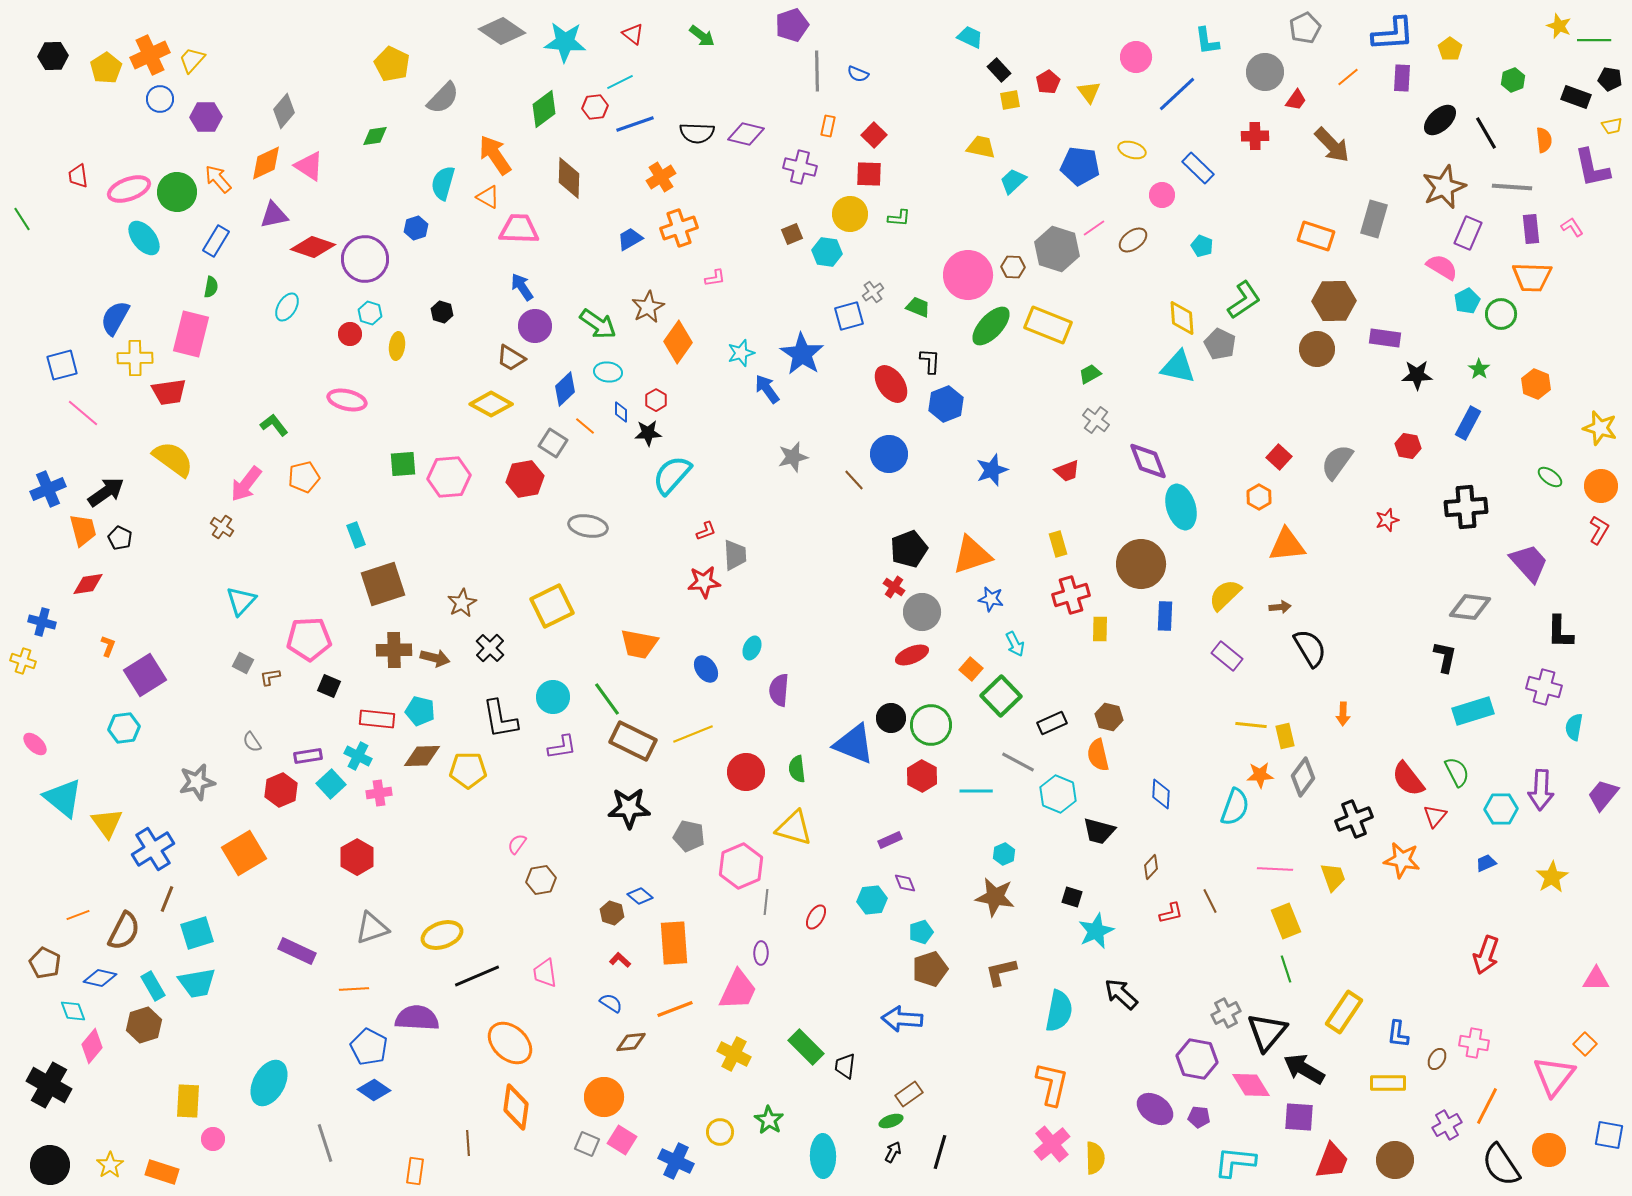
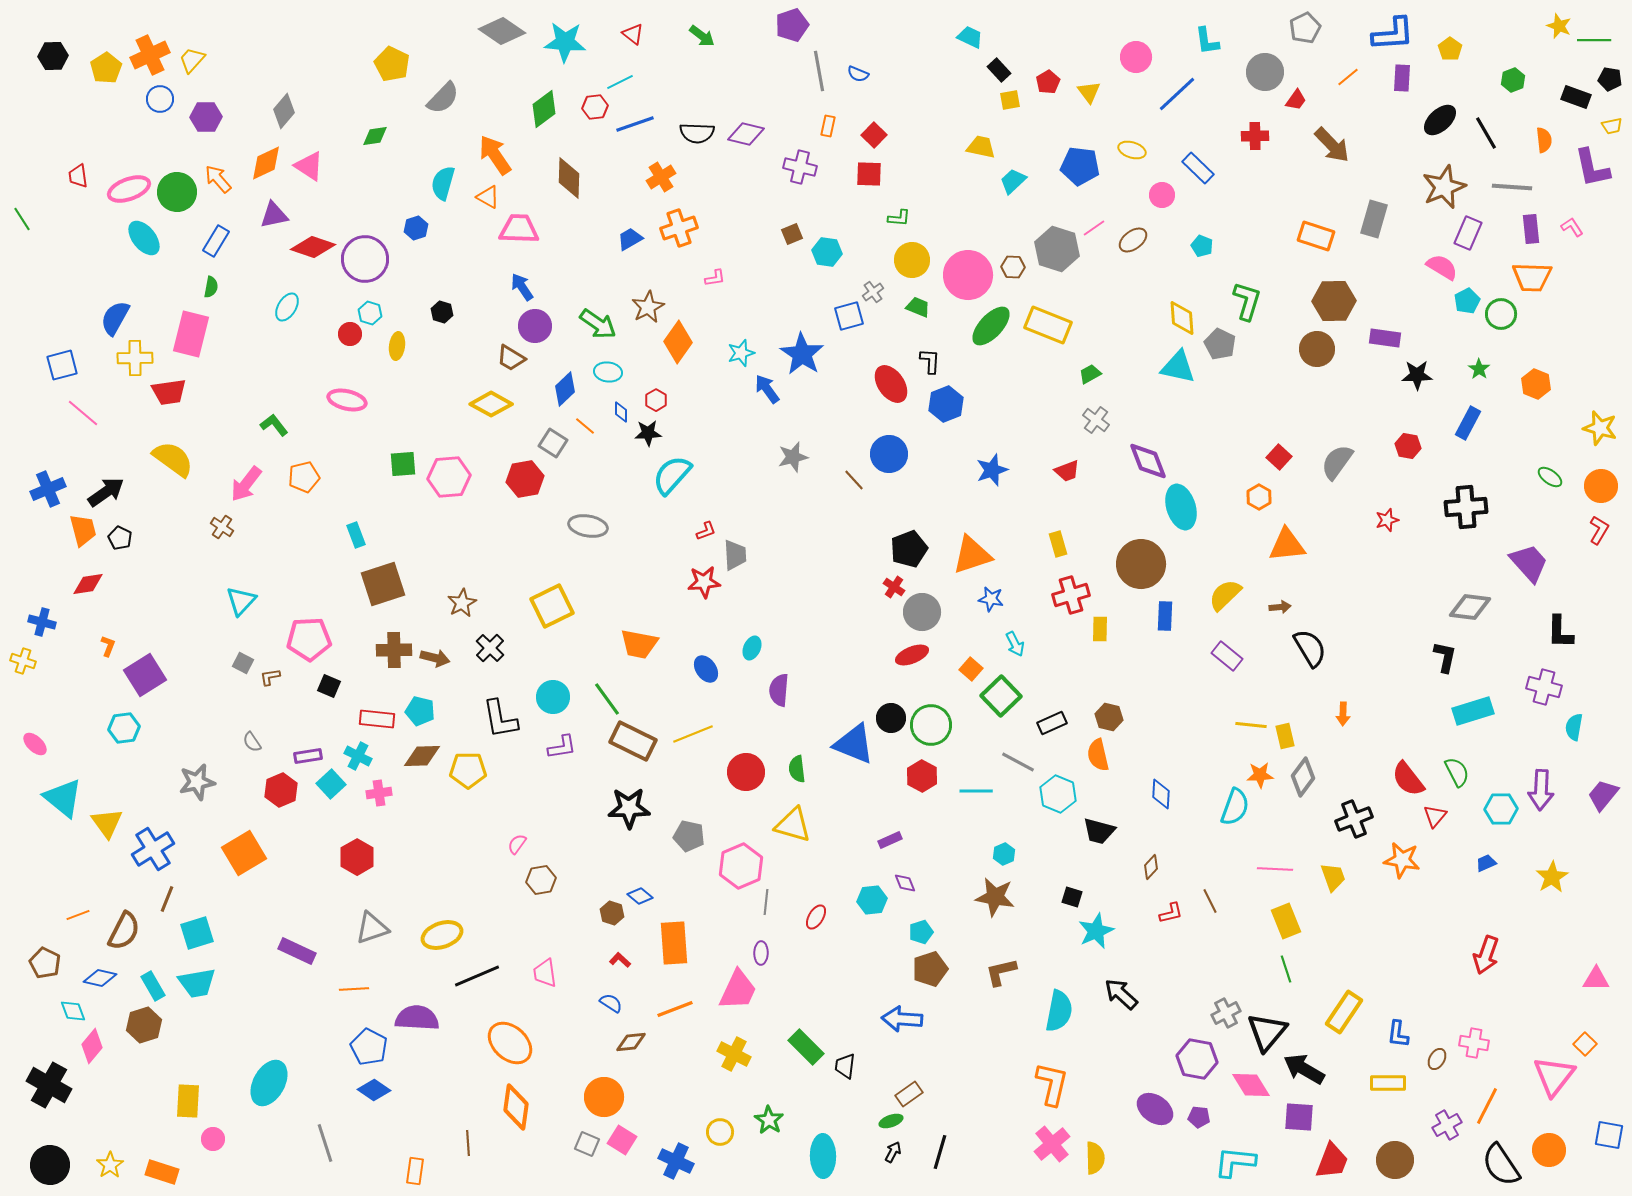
gray line at (817, 71): moved 2 px right; rotated 9 degrees counterclockwise
yellow circle at (850, 214): moved 62 px right, 46 px down
green L-shape at (1244, 300): moved 3 px right, 1 px down; rotated 39 degrees counterclockwise
yellow triangle at (794, 828): moved 1 px left, 3 px up
